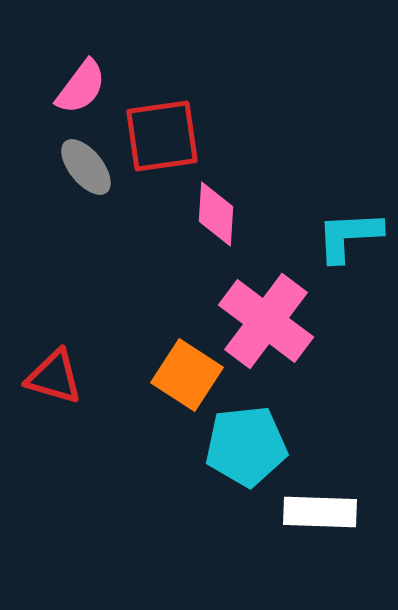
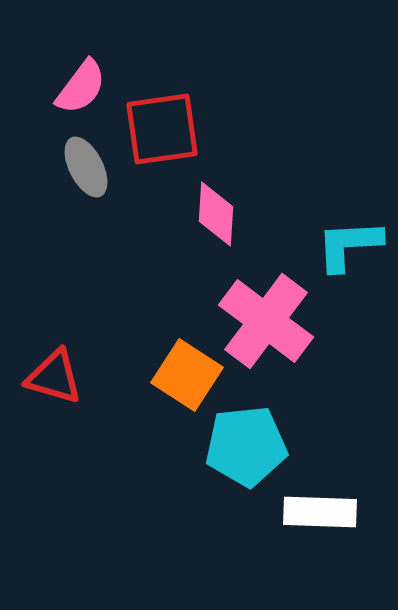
red square: moved 7 px up
gray ellipse: rotated 12 degrees clockwise
cyan L-shape: moved 9 px down
